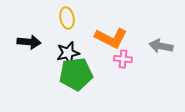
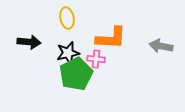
orange L-shape: rotated 24 degrees counterclockwise
pink cross: moved 27 px left
green pentagon: rotated 20 degrees counterclockwise
